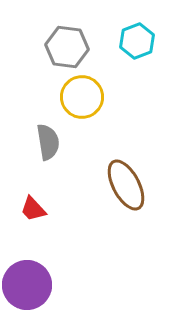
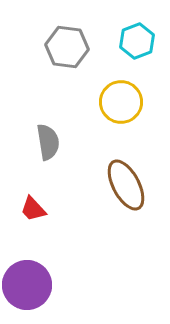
yellow circle: moved 39 px right, 5 px down
